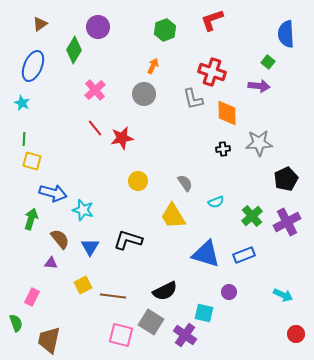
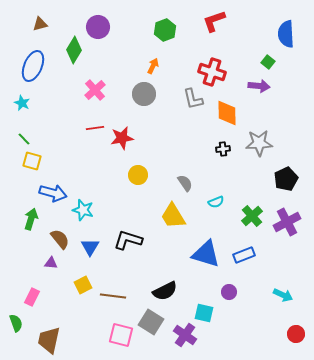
red L-shape at (212, 20): moved 2 px right, 1 px down
brown triangle at (40, 24): rotated 21 degrees clockwise
red line at (95, 128): rotated 60 degrees counterclockwise
green line at (24, 139): rotated 48 degrees counterclockwise
yellow circle at (138, 181): moved 6 px up
